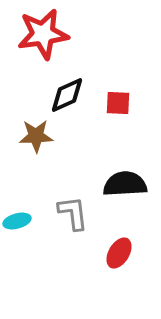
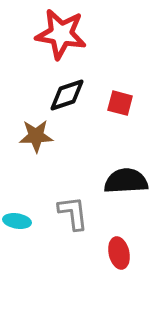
red star: moved 18 px right; rotated 18 degrees clockwise
black diamond: rotated 6 degrees clockwise
red square: moved 2 px right; rotated 12 degrees clockwise
black semicircle: moved 1 px right, 3 px up
cyan ellipse: rotated 24 degrees clockwise
red ellipse: rotated 44 degrees counterclockwise
